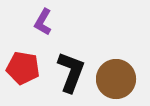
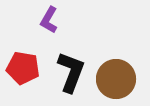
purple L-shape: moved 6 px right, 2 px up
